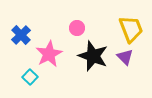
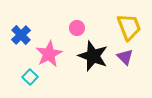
yellow trapezoid: moved 2 px left, 2 px up
